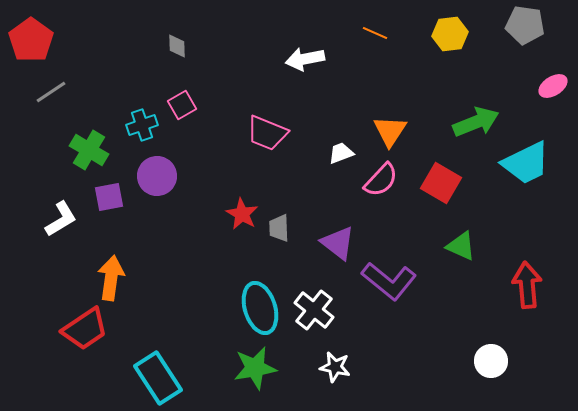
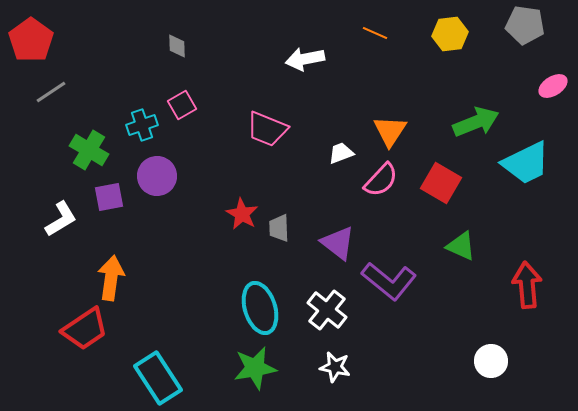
pink trapezoid: moved 4 px up
white cross: moved 13 px right
